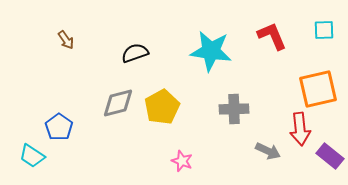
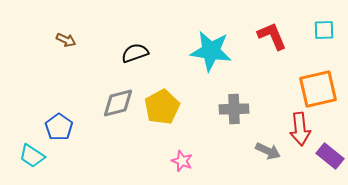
brown arrow: rotated 30 degrees counterclockwise
